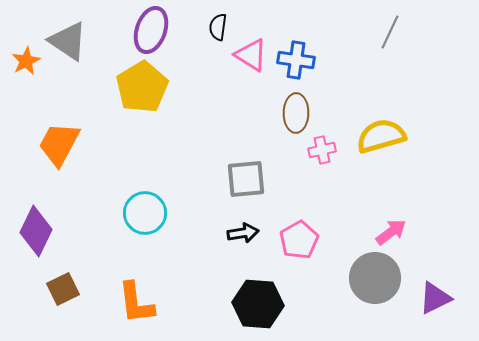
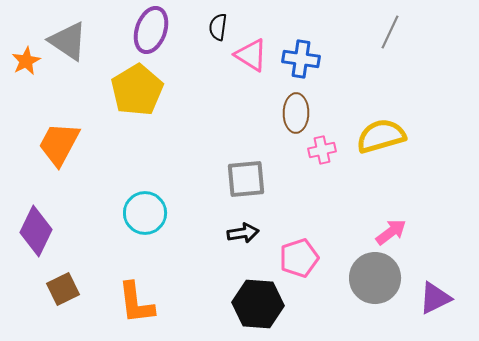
blue cross: moved 5 px right, 1 px up
yellow pentagon: moved 5 px left, 3 px down
pink pentagon: moved 18 px down; rotated 12 degrees clockwise
